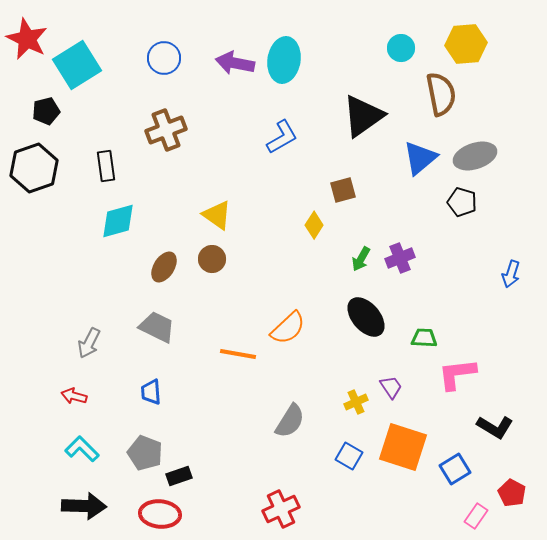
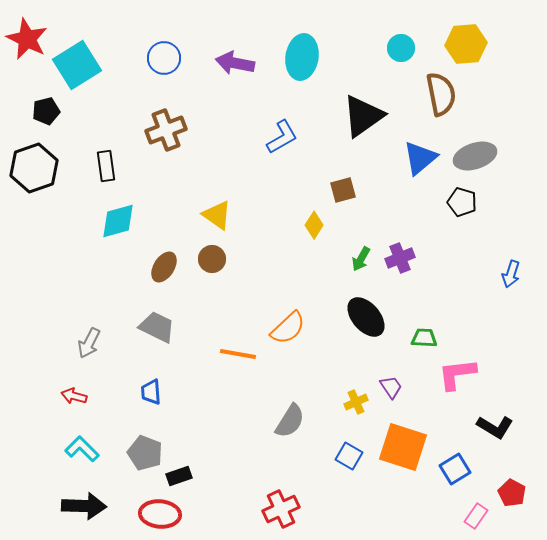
cyan ellipse at (284, 60): moved 18 px right, 3 px up
